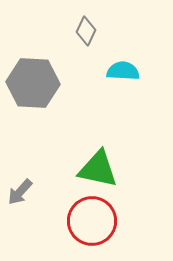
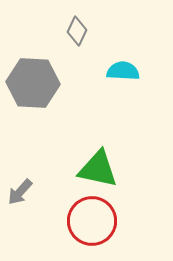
gray diamond: moved 9 px left
